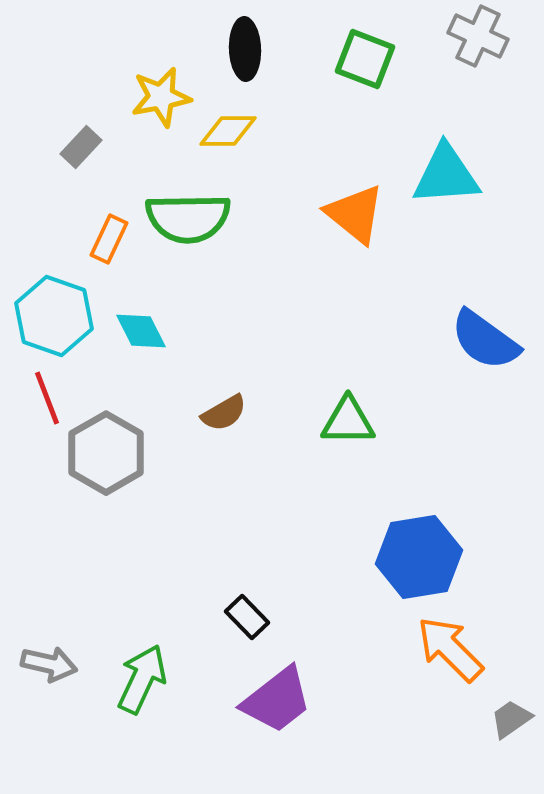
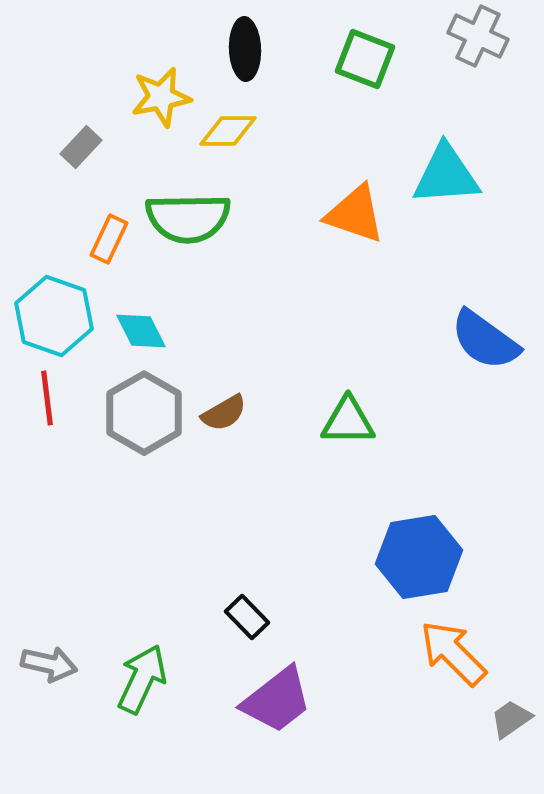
orange triangle: rotated 20 degrees counterclockwise
red line: rotated 14 degrees clockwise
gray hexagon: moved 38 px right, 40 px up
orange arrow: moved 3 px right, 4 px down
